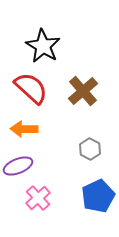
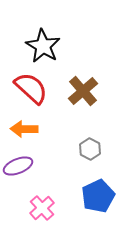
pink cross: moved 4 px right, 10 px down
